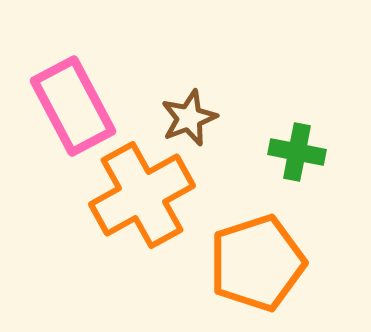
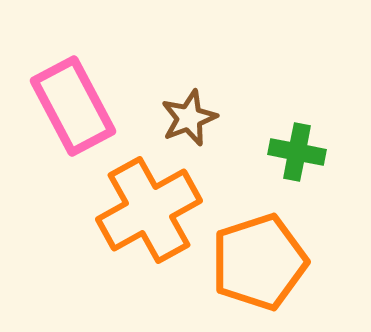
orange cross: moved 7 px right, 15 px down
orange pentagon: moved 2 px right, 1 px up
